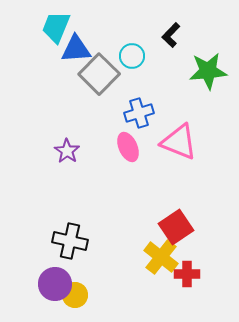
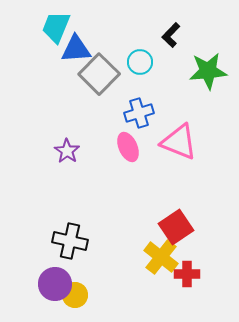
cyan circle: moved 8 px right, 6 px down
